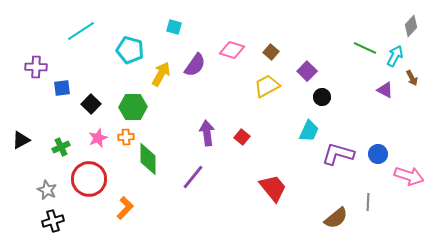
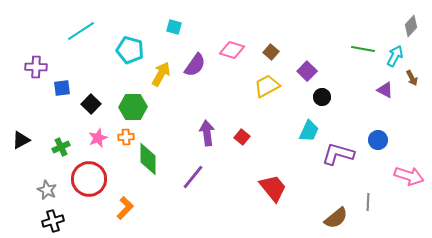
green line: moved 2 px left, 1 px down; rotated 15 degrees counterclockwise
blue circle: moved 14 px up
